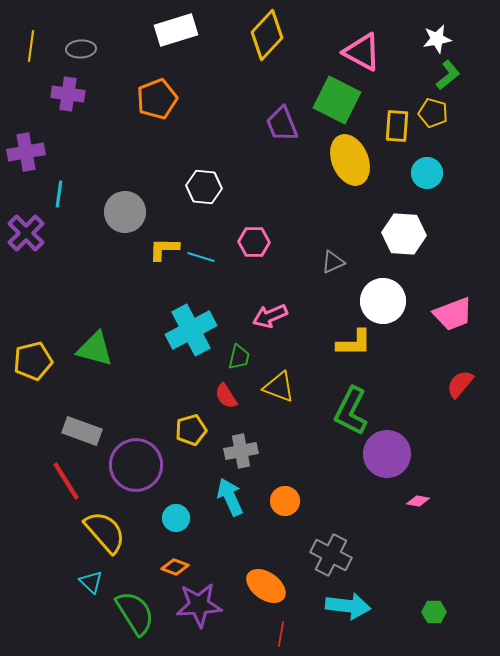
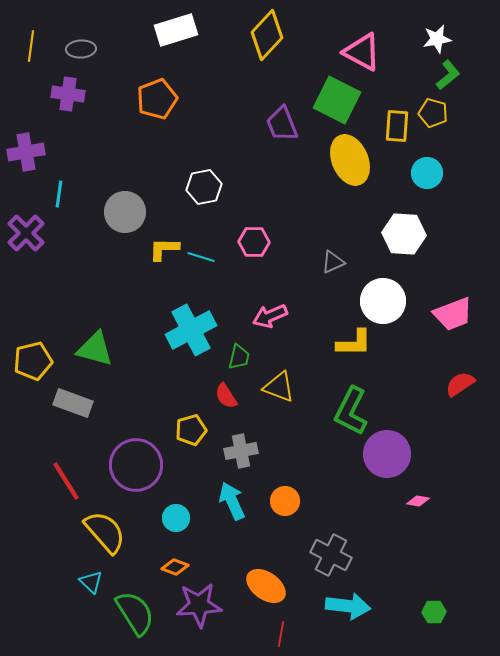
white hexagon at (204, 187): rotated 16 degrees counterclockwise
red semicircle at (460, 384): rotated 16 degrees clockwise
gray rectangle at (82, 431): moved 9 px left, 28 px up
cyan arrow at (230, 497): moved 2 px right, 4 px down
